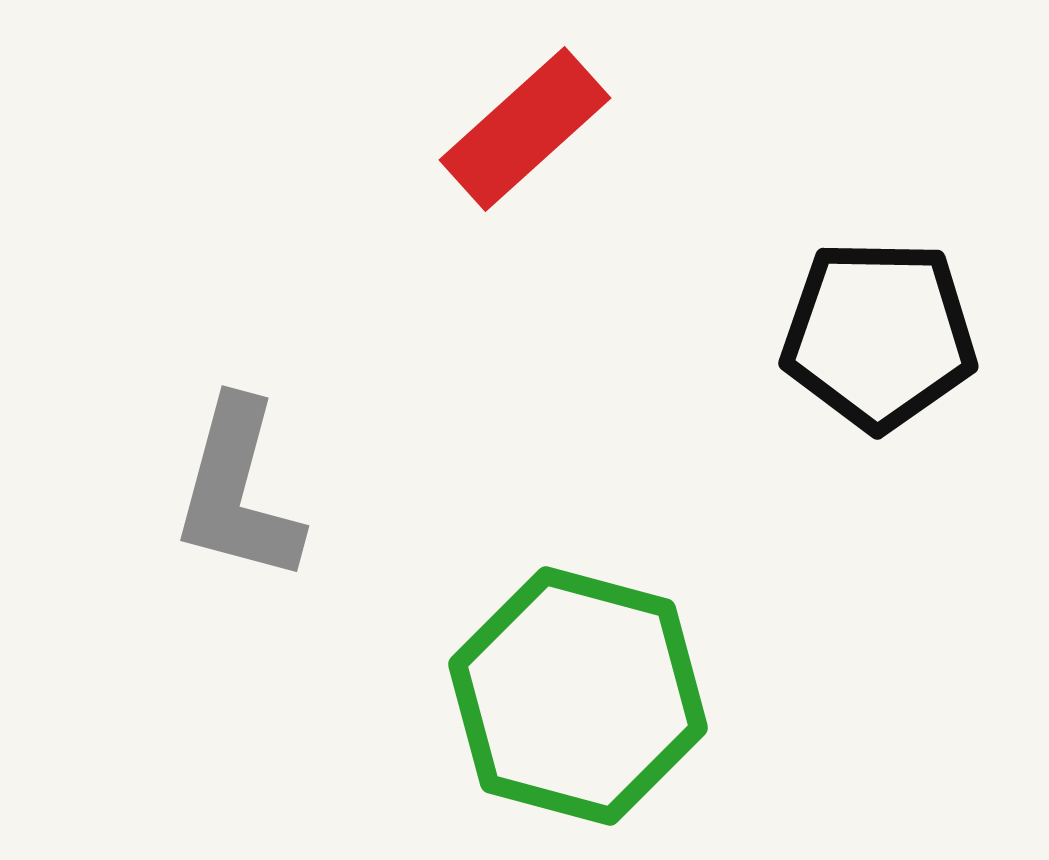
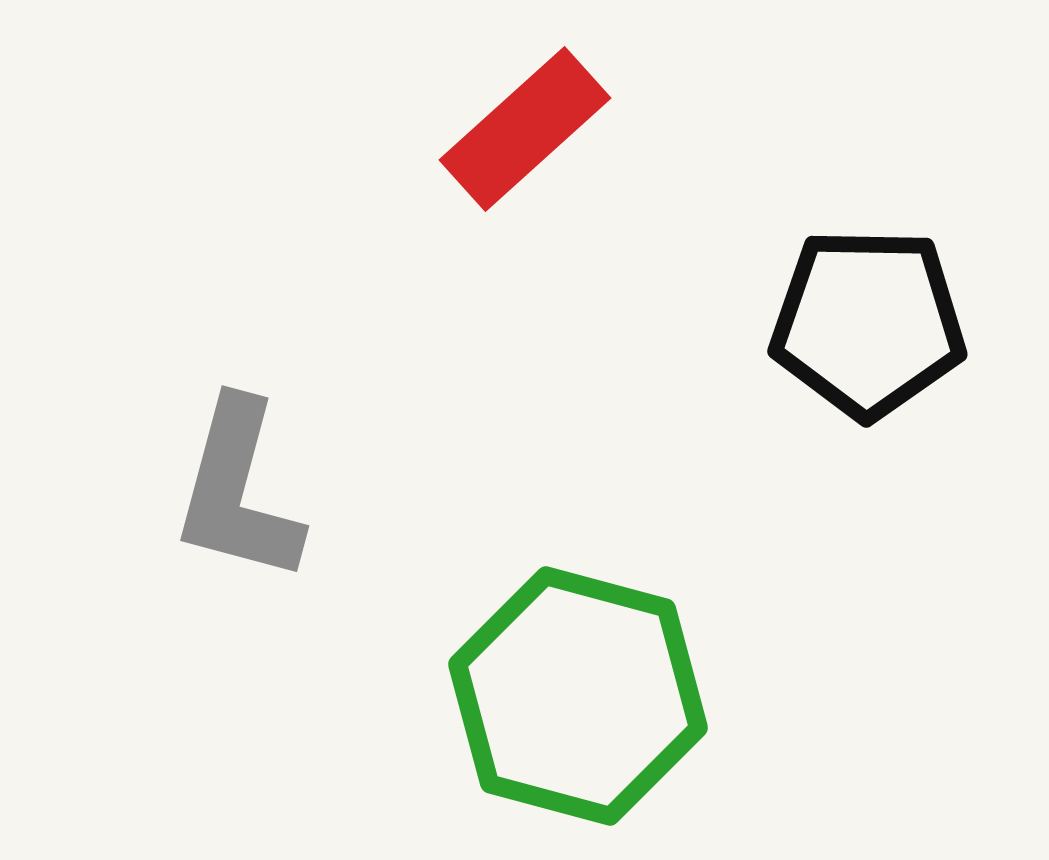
black pentagon: moved 11 px left, 12 px up
